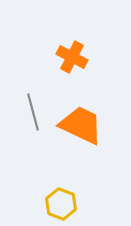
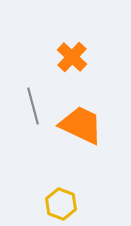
orange cross: rotated 16 degrees clockwise
gray line: moved 6 px up
